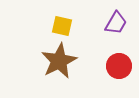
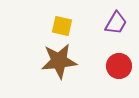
brown star: rotated 21 degrees clockwise
